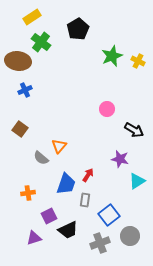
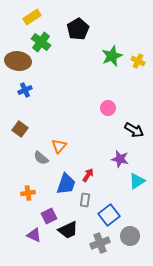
pink circle: moved 1 px right, 1 px up
purple triangle: moved 3 px up; rotated 42 degrees clockwise
